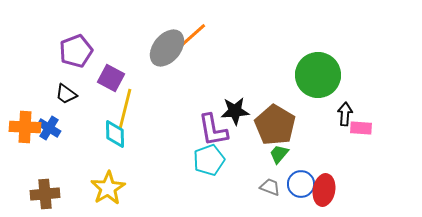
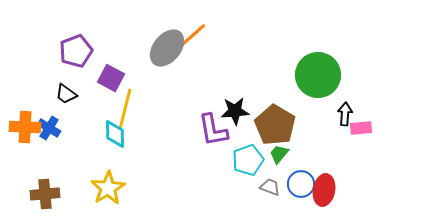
pink rectangle: rotated 10 degrees counterclockwise
cyan pentagon: moved 39 px right
